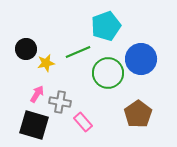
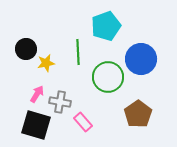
green line: rotated 70 degrees counterclockwise
green circle: moved 4 px down
black square: moved 2 px right
